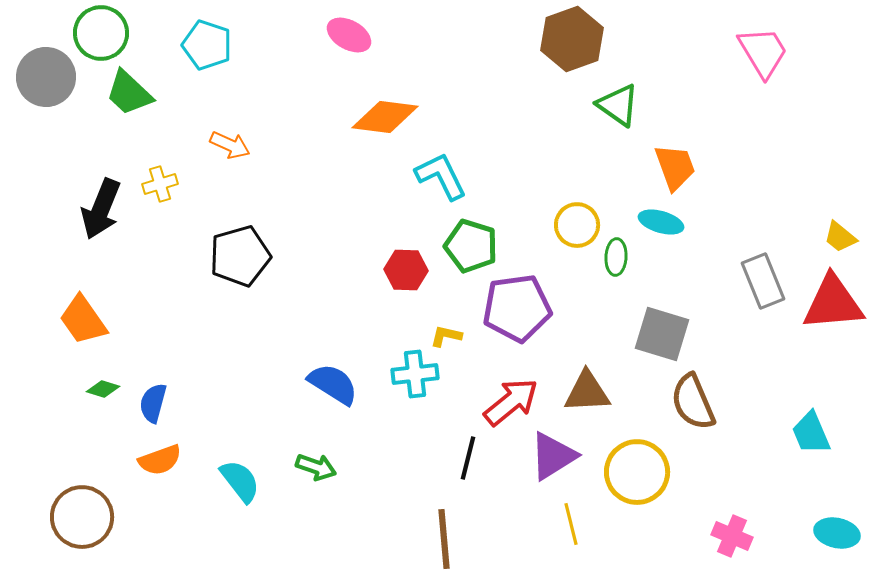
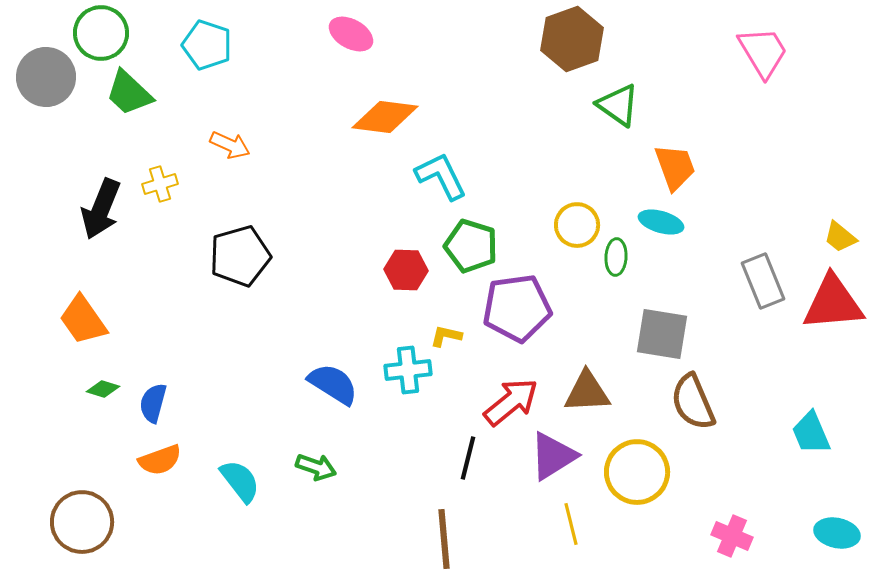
pink ellipse at (349, 35): moved 2 px right, 1 px up
gray square at (662, 334): rotated 8 degrees counterclockwise
cyan cross at (415, 374): moved 7 px left, 4 px up
brown circle at (82, 517): moved 5 px down
